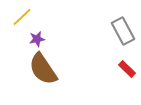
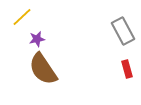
red rectangle: rotated 30 degrees clockwise
